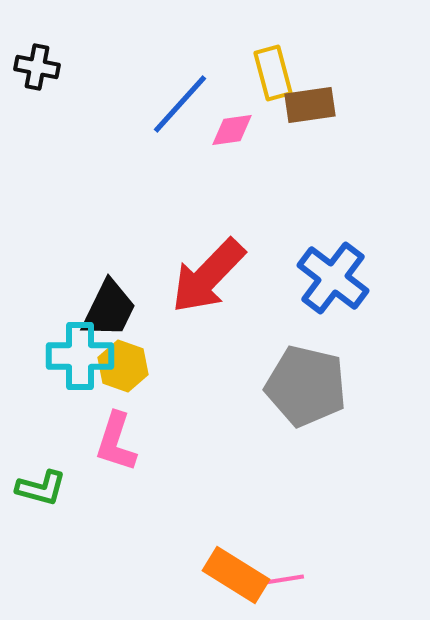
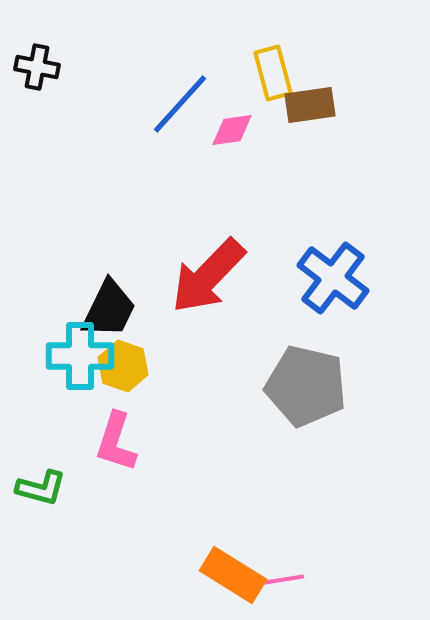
orange rectangle: moved 3 px left
